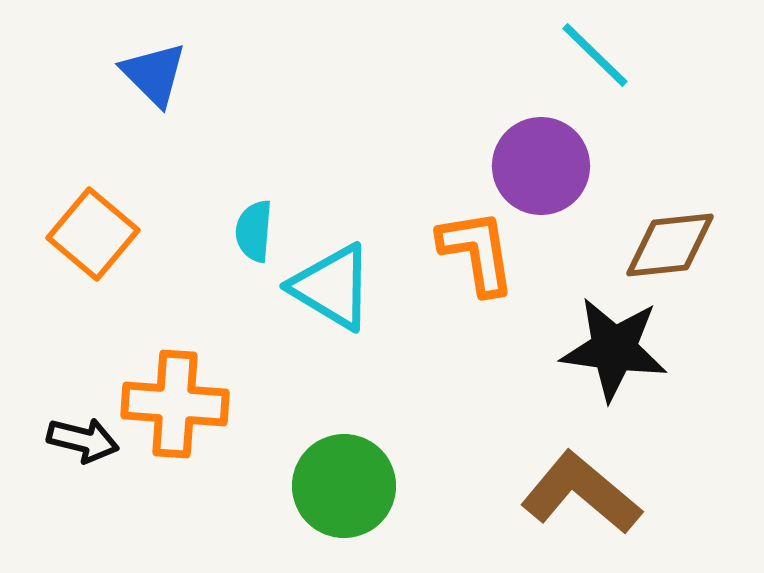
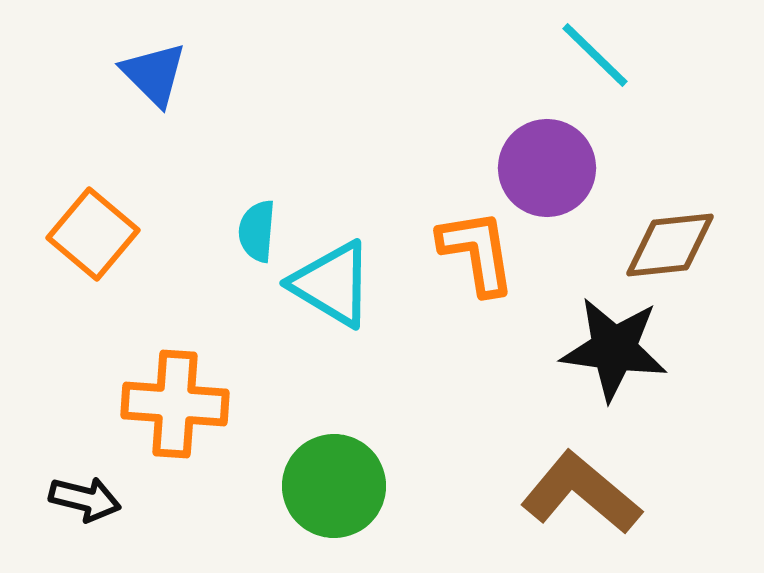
purple circle: moved 6 px right, 2 px down
cyan semicircle: moved 3 px right
cyan triangle: moved 3 px up
black arrow: moved 2 px right, 59 px down
green circle: moved 10 px left
